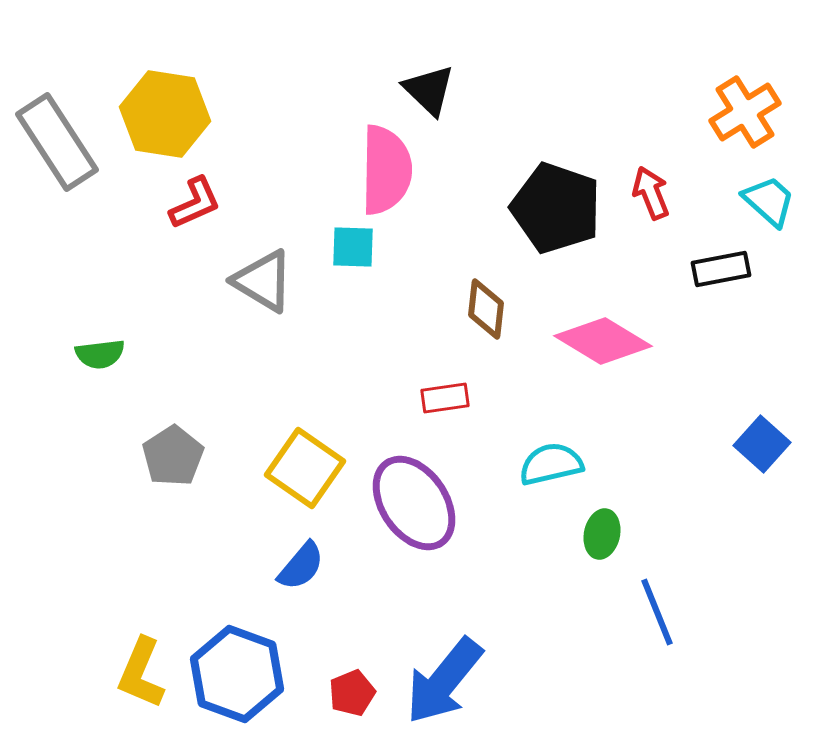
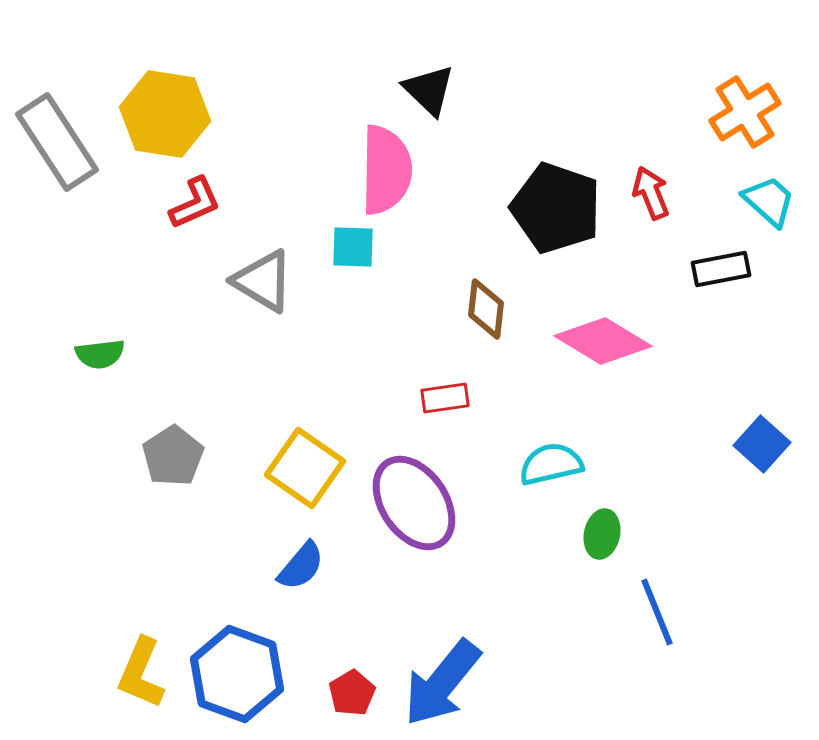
blue arrow: moved 2 px left, 2 px down
red pentagon: rotated 9 degrees counterclockwise
